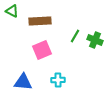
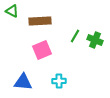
cyan cross: moved 1 px right, 1 px down
